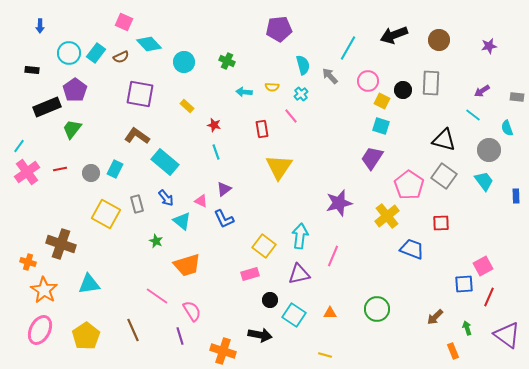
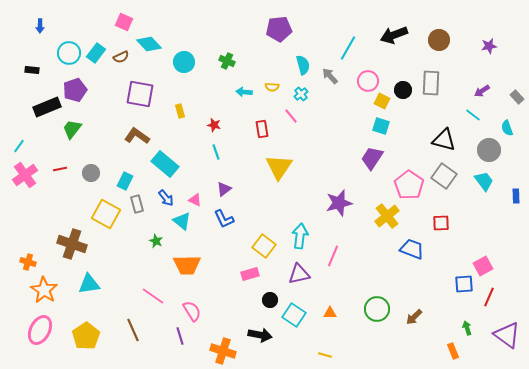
purple pentagon at (75, 90): rotated 15 degrees clockwise
gray rectangle at (517, 97): rotated 40 degrees clockwise
yellow rectangle at (187, 106): moved 7 px left, 5 px down; rotated 32 degrees clockwise
cyan rectangle at (165, 162): moved 2 px down
cyan rectangle at (115, 169): moved 10 px right, 12 px down
pink cross at (27, 172): moved 2 px left, 3 px down
pink triangle at (201, 201): moved 6 px left, 1 px up
brown cross at (61, 244): moved 11 px right
orange trapezoid at (187, 265): rotated 16 degrees clockwise
pink line at (157, 296): moved 4 px left
brown arrow at (435, 317): moved 21 px left
